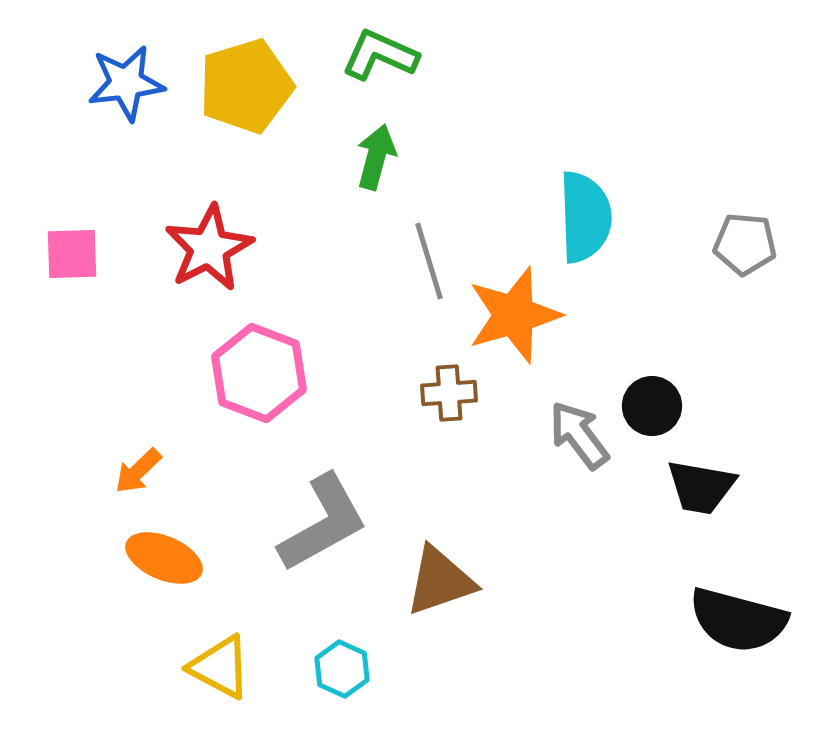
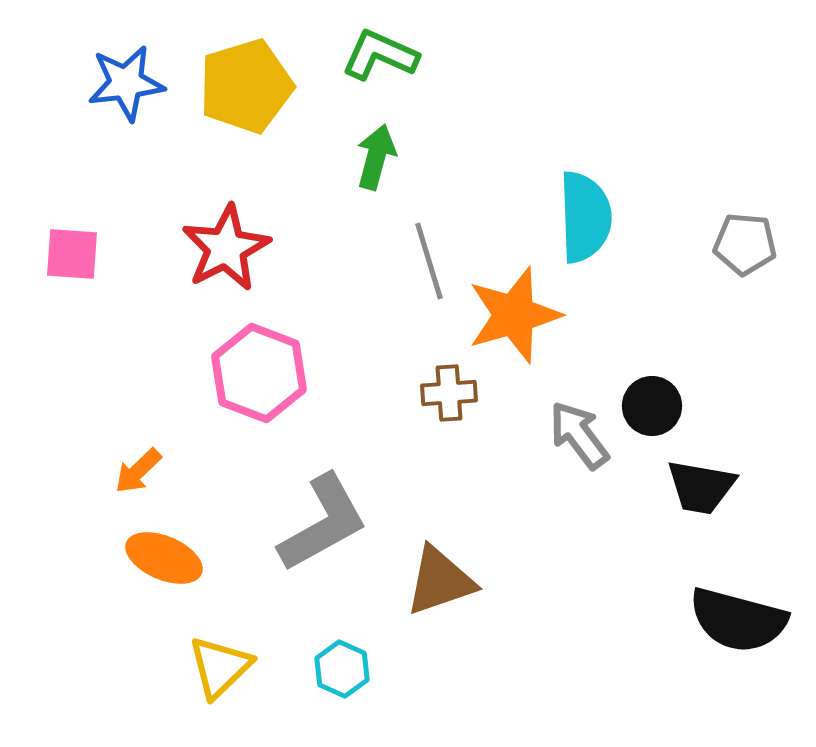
red star: moved 17 px right
pink square: rotated 6 degrees clockwise
yellow triangle: rotated 48 degrees clockwise
